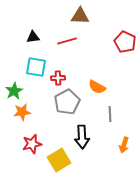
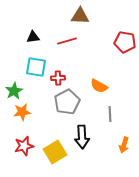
red pentagon: rotated 15 degrees counterclockwise
orange semicircle: moved 2 px right, 1 px up
red star: moved 8 px left, 2 px down
yellow square: moved 4 px left, 8 px up
